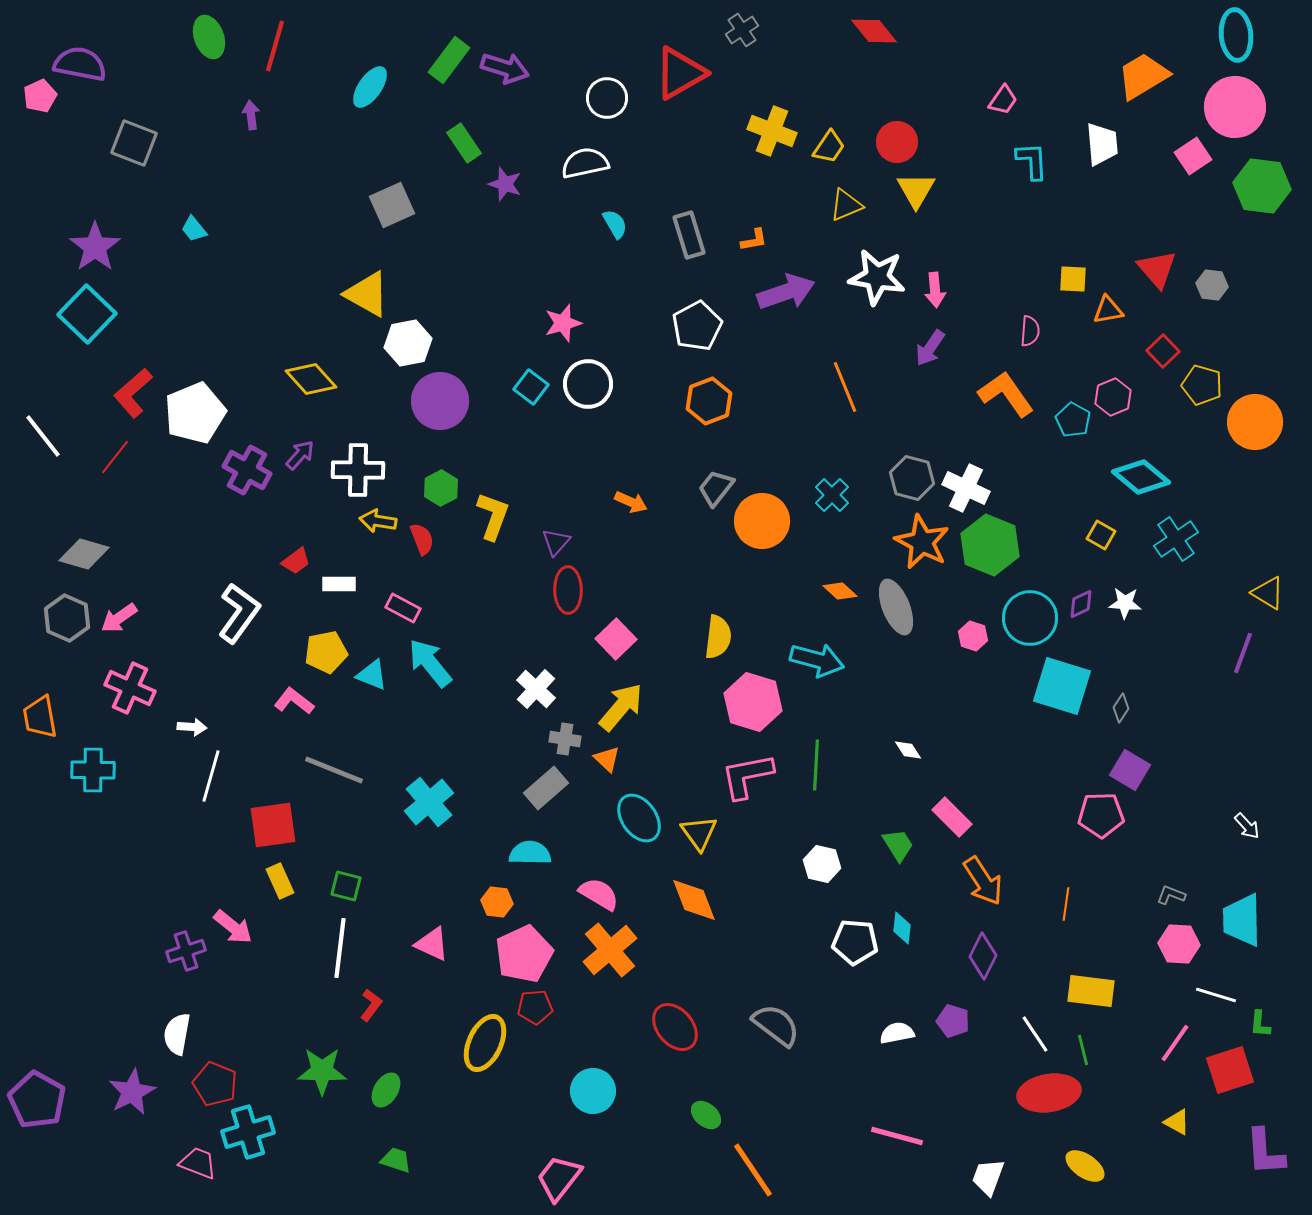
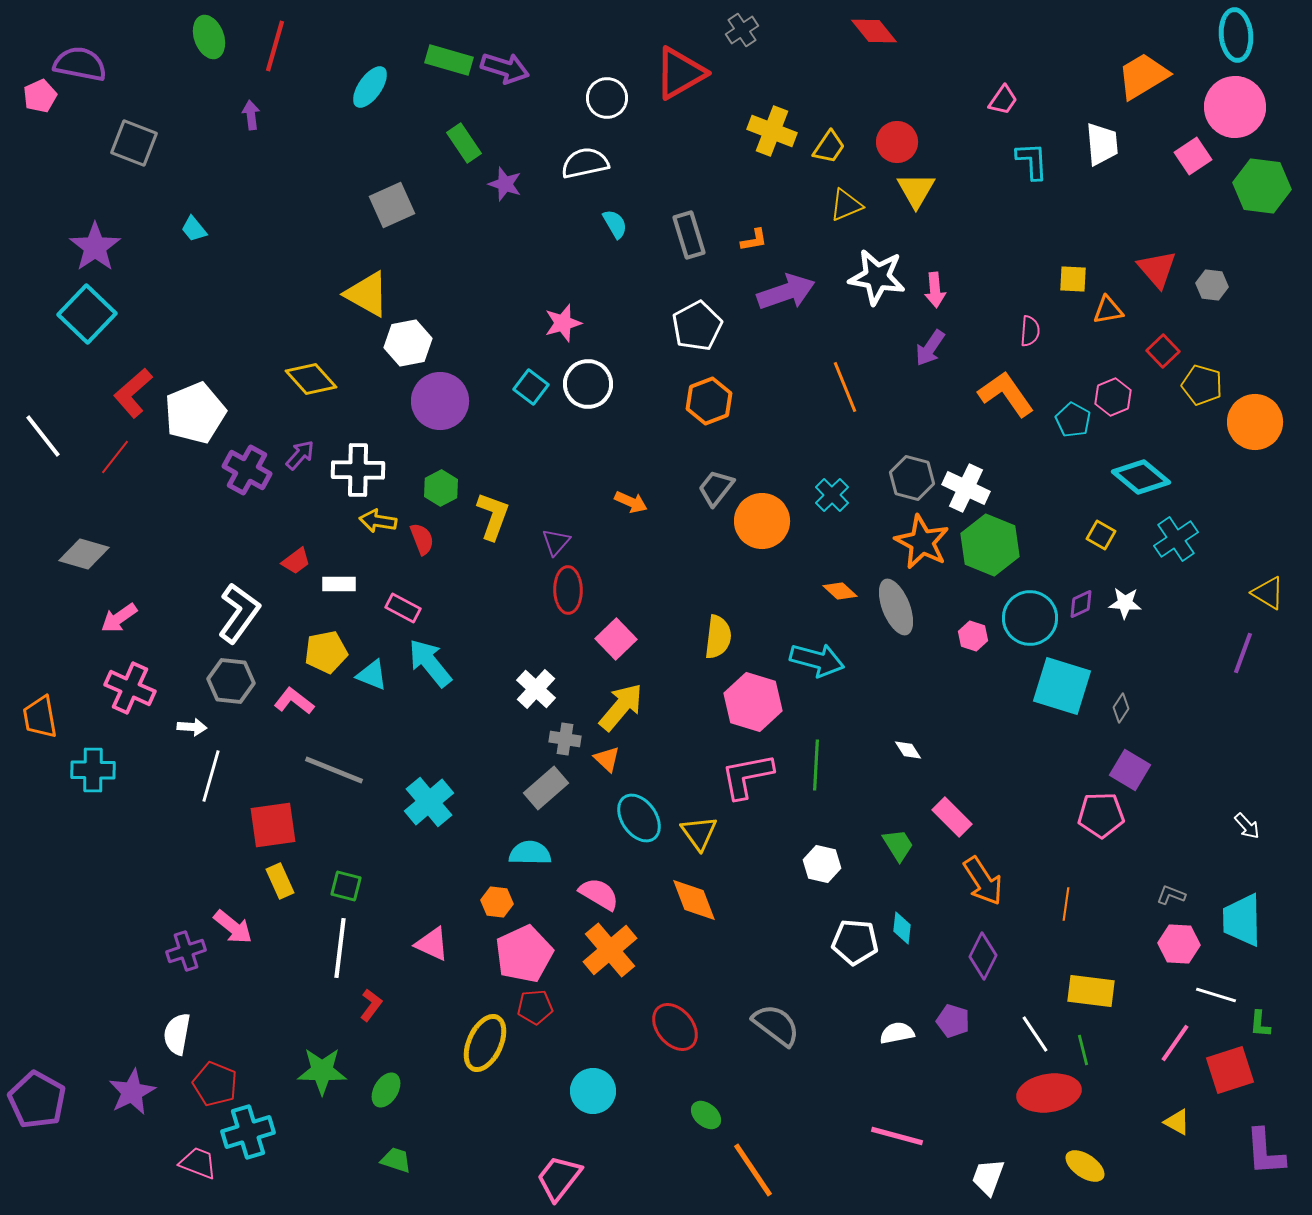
green rectangle at (449, 60): rotated 69 degrees clockwise
gray hexagon at (67, 618): moved 164 px right, 63 px down; rotated 18 degrees counterclockwise
